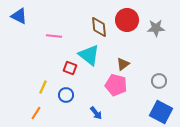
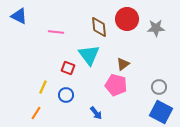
red circle: moved 1 px up
pink line: moved 2 px right, 4 px up
cyan triangle: rotated 15 degrees clockwise
red square: moved 2 px left
gray circle: moved 6 px down
